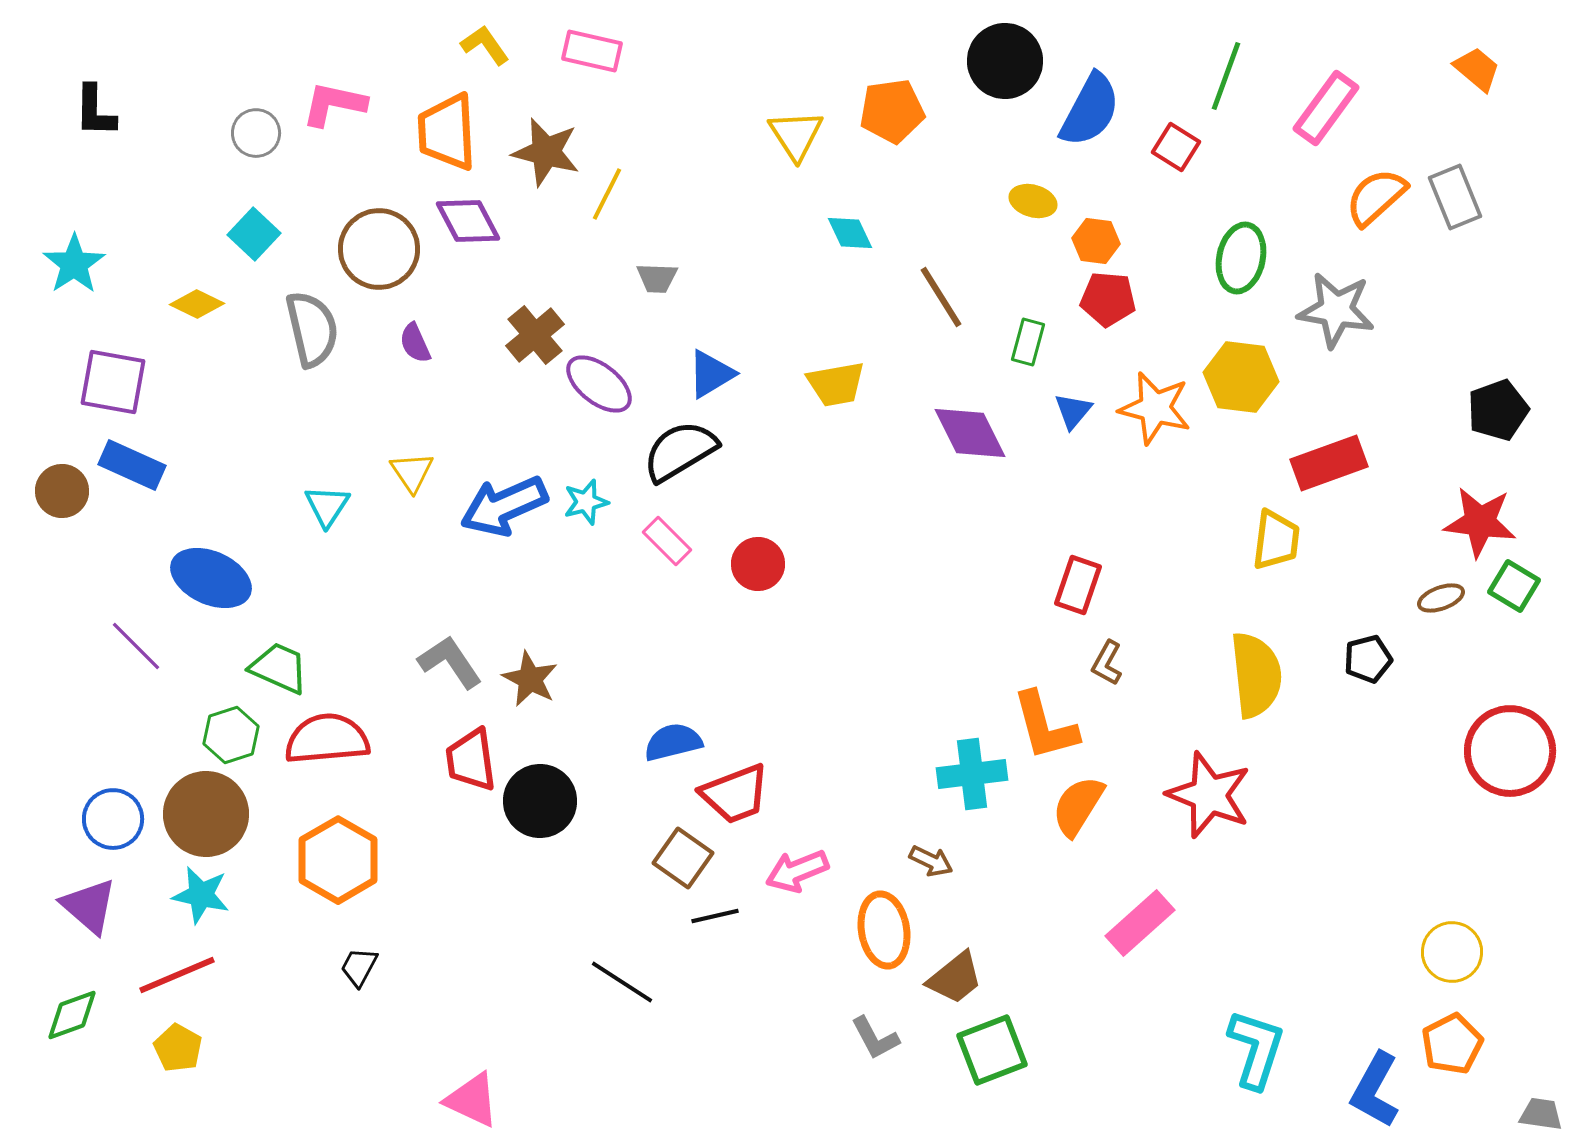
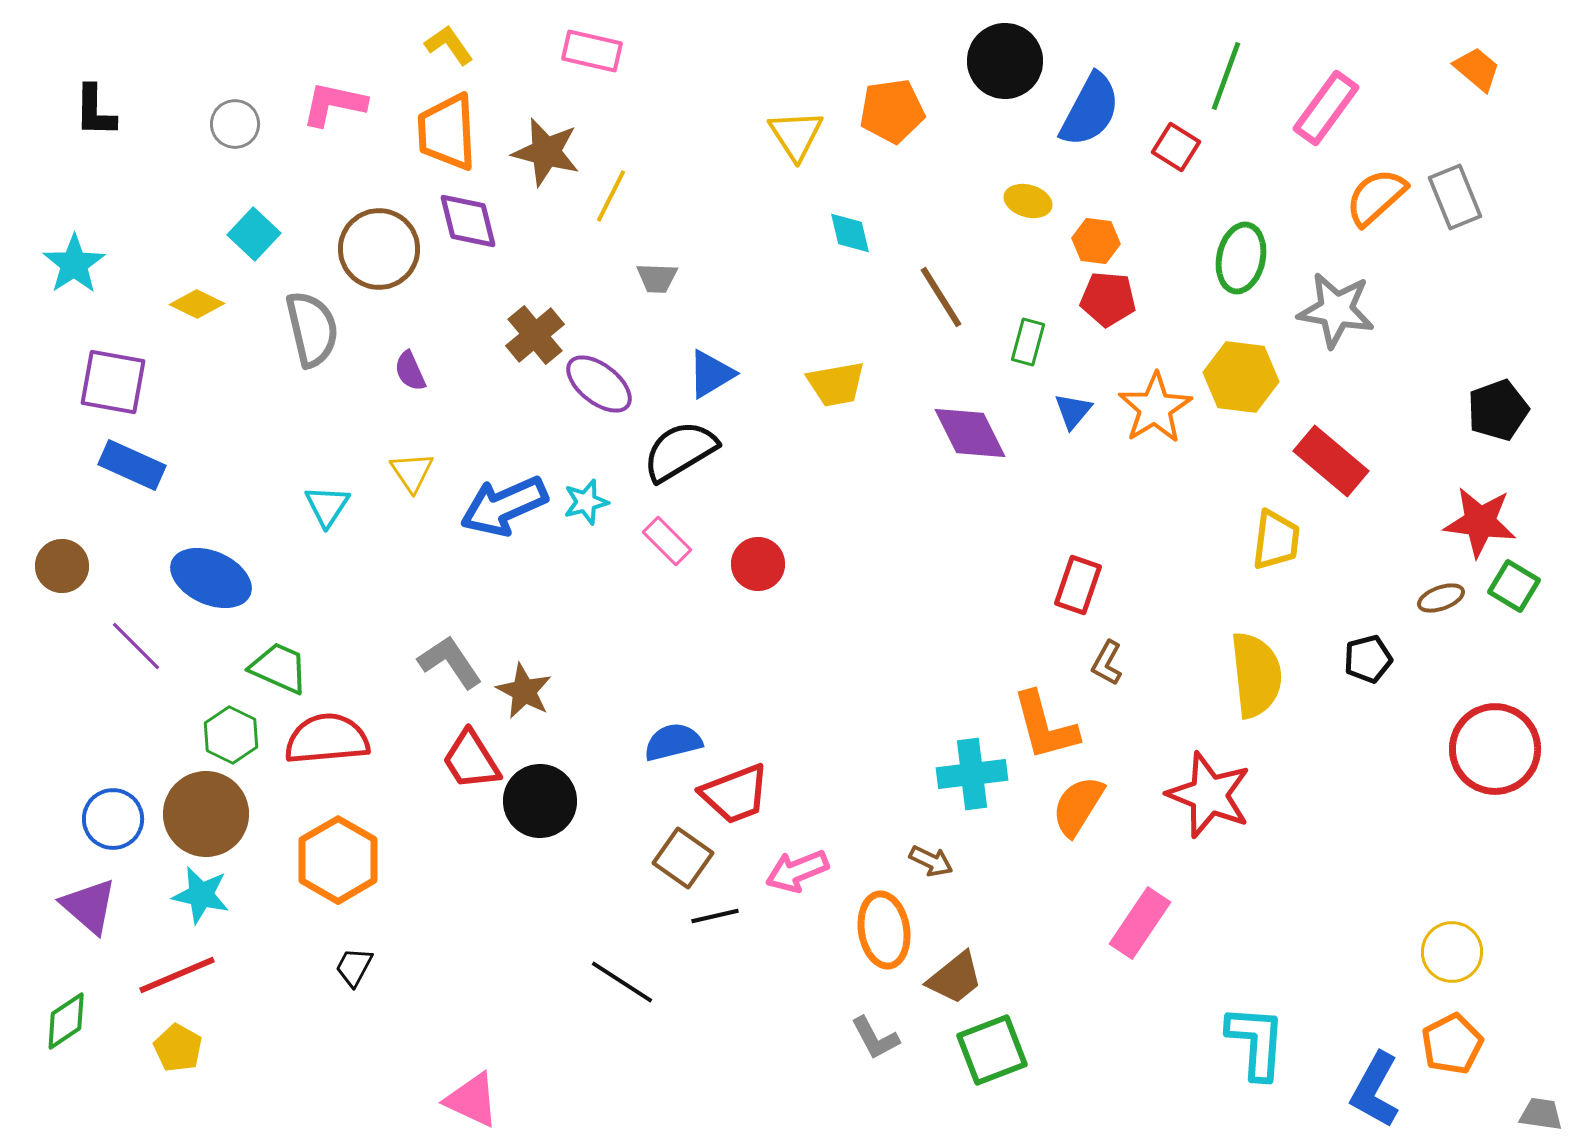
yellow L-shape at (485, 45): moved 36 px left
gray circle at (256, 133): moved 21 px left, 9 px up
yellow line at (607, 194): moved 4 px right, 2 px down
yellow ellipse at (1033, 201): moved 5 px left
purple diamond at (468, 221): rotated 14 degrees clockwise
cyan diamond at (850, 233): rotated 12 degrees clockwise
purple semicircle at (415, 343): moved 5 px left, 28 px down
orange star at (1155, 408): rotated 26 degrees clockwise
red rectangle at (1329, 463): moved 2 px right, 2 px up; rotated 60 degrees clockwise
brown circle at (62, 491): moved 75 px down
brown star at (530, 679): moved 6 px left, 12 px down
green hexagon at (231, 735): rotated 16 degrees counterclockwise
red circle at (1510, 751): moved 15 px left, 2 px up
red trapezoid at (471, 760): rotated 24 degrees counterclockwise
pink rectangle at (1140, 923): rotated 14 degrees counterclockwise
black trapezoid at (359, 967): moved 5 px left
green diamond at (72, 1015): moved 6 px left, 6 px down; rotated 14 degrees counterclockwise
cyan L-shape at (1256, 1049): moved 7 px up; rotated 14 degrees counterclockwise
